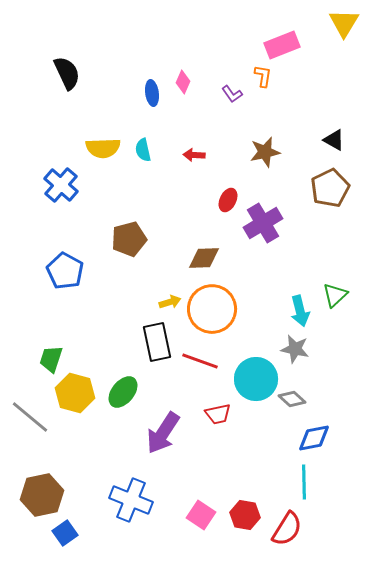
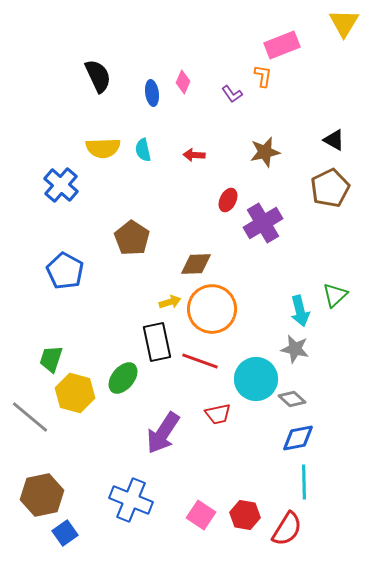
black semicircle at (67, 73): moved 31 px right, 3 px down
brown pentagon at (129, 239): moved 3 px right, 1 px up; rotated 24 degrees counterclockwise
brown diamond at (204, 258): moved 8 px left, 6 px down
green ellipse at (123, 392): moved 14 px up
blue diamond at (314, 438): moved 16 px left
